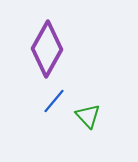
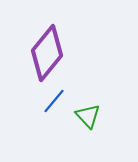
purple diamond: moved 4 px down; rotated 10 degrees clockwise
